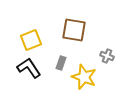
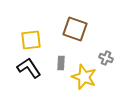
brown square: moved 1 px right, 1 px up; rotated 10 degrees clockwise
yellow square: rotated 15 degrees clockwise
gray cross: moved 1 px left, 2 px down
gray rectangle: rotated 16 degrees counterclockwise
